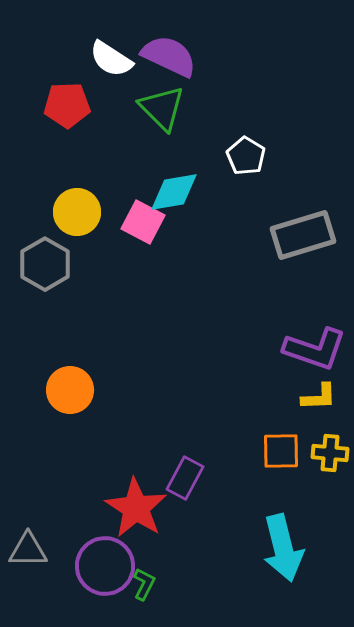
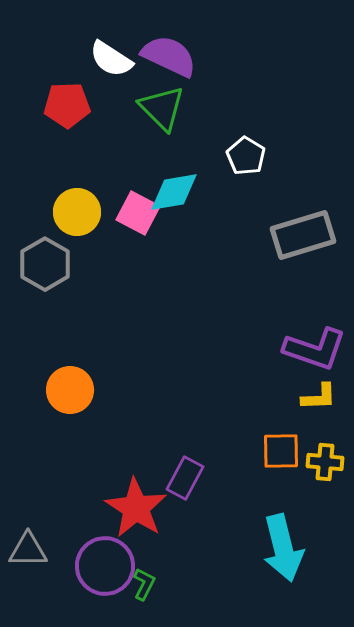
pink square: moved 5 px left, 9 px up
yellow cross: moved 5 px left, 9 px down
